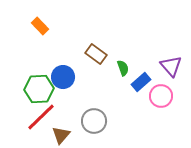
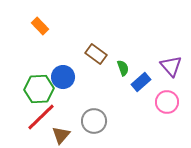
pink circle: moved 6 px right, 6 px down
